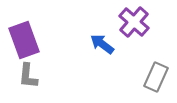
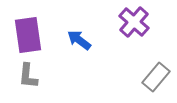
purple rectangle: moved 4 px right, 5 px up; rotated 12 degrees clockwise
blue arrow: moved 23 px left, 4 px up
gray rectangle: rotated 16 degrees clockwise
